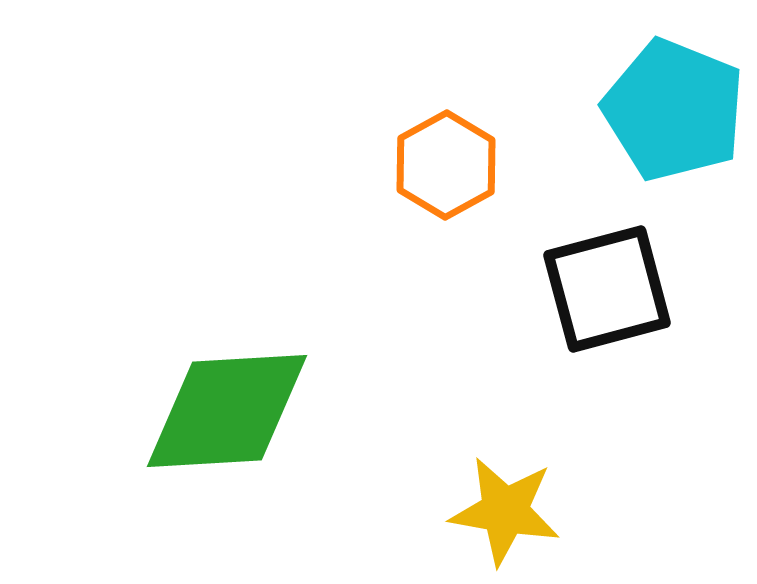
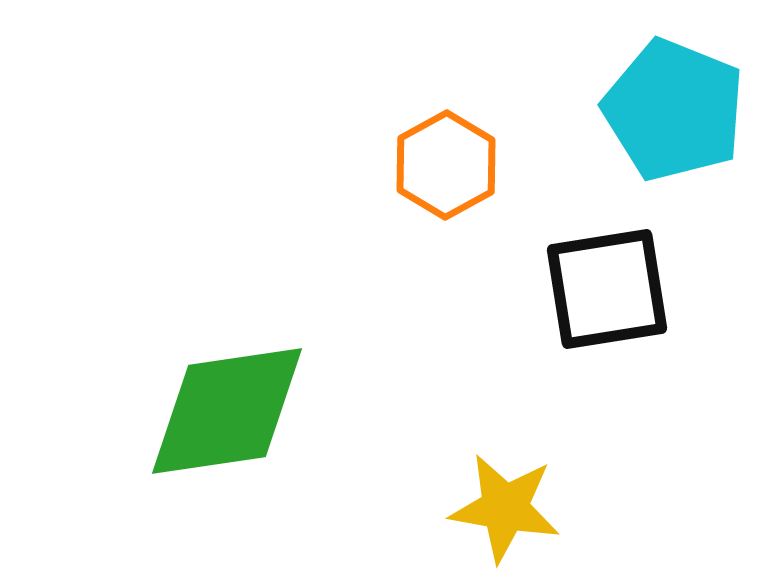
black square: rotated 6 degrees clockwise
green diamond: rotated 5 degrees counterclockwise
yellow star: moved 3 px up
